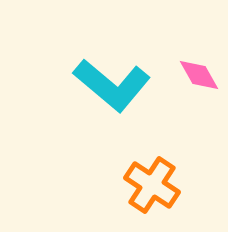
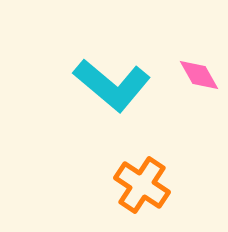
orange cross: moved 10 px left
